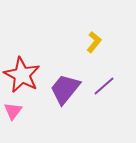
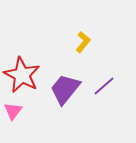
yellow L-shape: moved 11 px left
